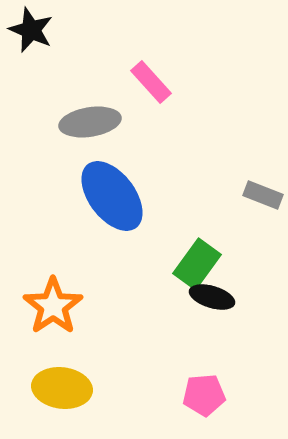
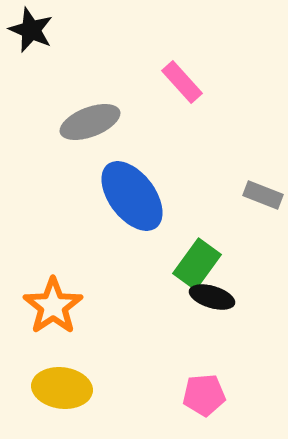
pink rectangle: moved 31 px right
gray ellipse: rotated 12 degrees counterclockwise
blue ellipse: moved 20 px right
